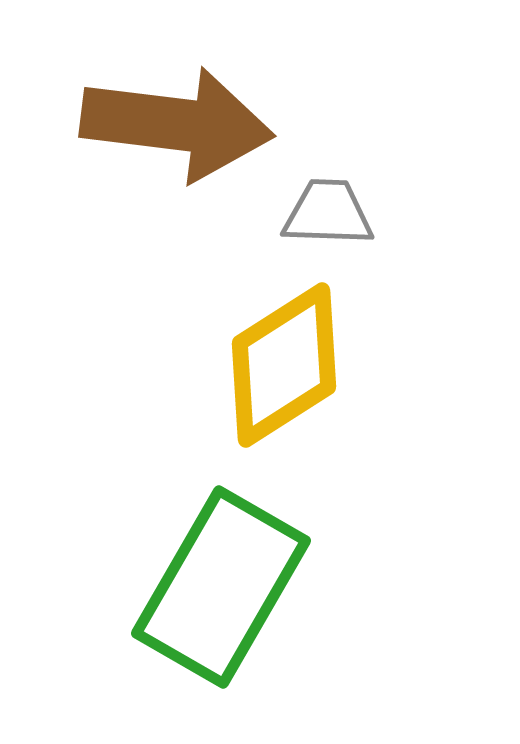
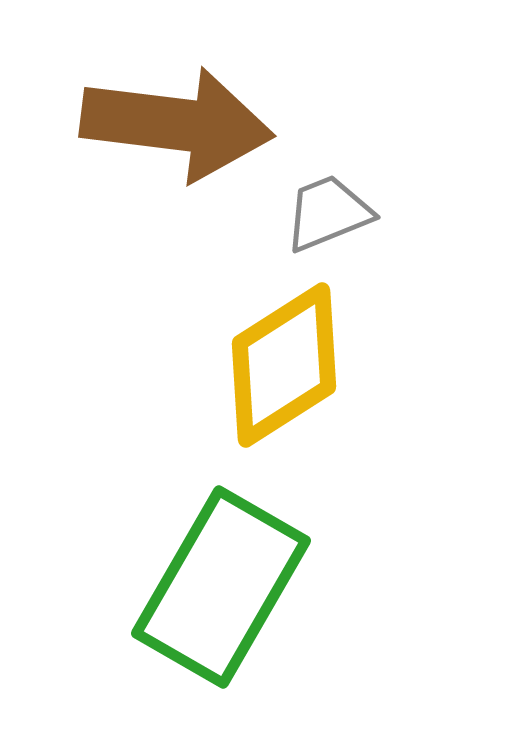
gray trapezoid: rotated 24 degrees counterclockwise
